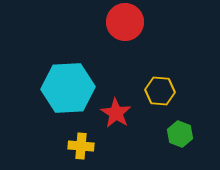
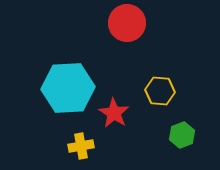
red circle: moved 2 px right, 1 px down
red star: moved 2 px left
green hexagon: moved 2 px right, 1 px down; rotated 20 degrees clockwise
yellow cross: rotated 15 degrees counterclockwise
